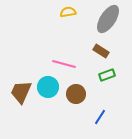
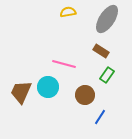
gray ellipse: moved 1 px left
green rectangle: rotated 35 degrees counterclockwise
brown circle: moved 9 px right, 1 px down
